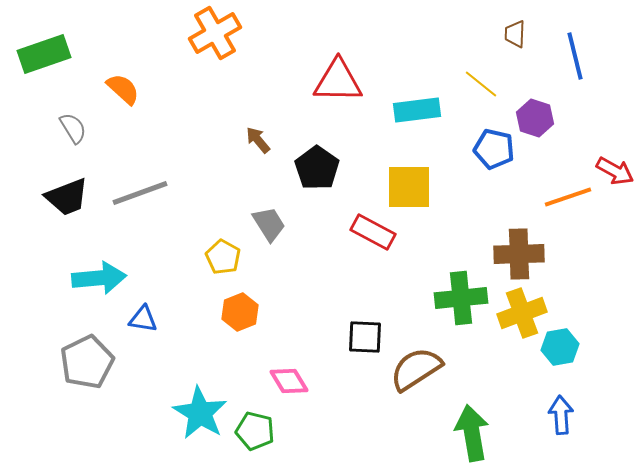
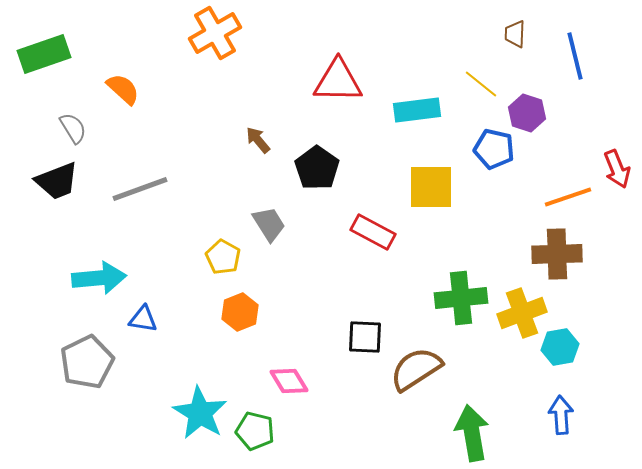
purple hexagon: moved 8 px left, 5 px up
red arrow: moved 2 px right, 2 px up; rotated 39 degrees clockwise
yellow square: moved 22 px right
gray line: moved 4 px up
black trapezoid: moved 10 px left, 16 px up
brown cross: moved 38 px right
